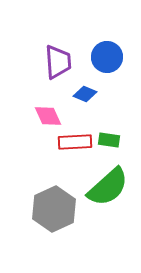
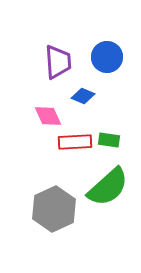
blue diamond: moved 2 px left, 2 px down
